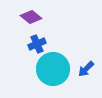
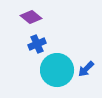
cyan circle: moved 4 px right, 1 px down
